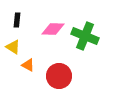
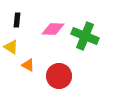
yellow triangle: moved 2 px left
